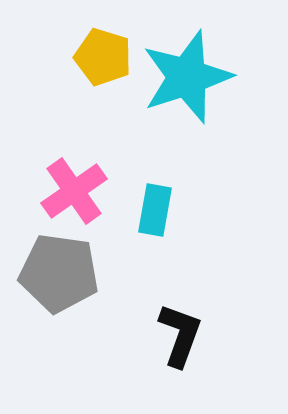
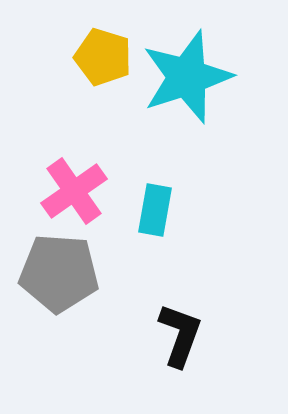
gray pentagon: rotated 4 degrees counterclockwise
